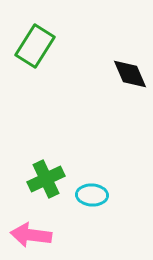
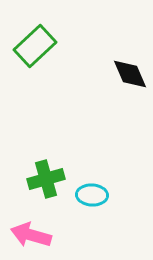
green rectangle: rotated 15 degrees clockwise
green cross: rotated 9 degrees clockwise
pink arrow: rotated 9 degrees clockwise
